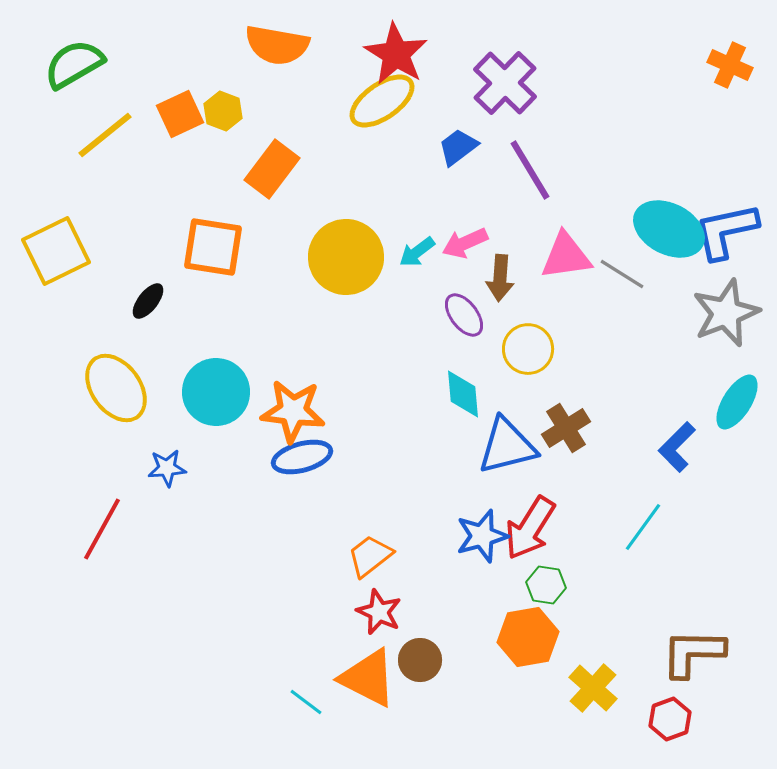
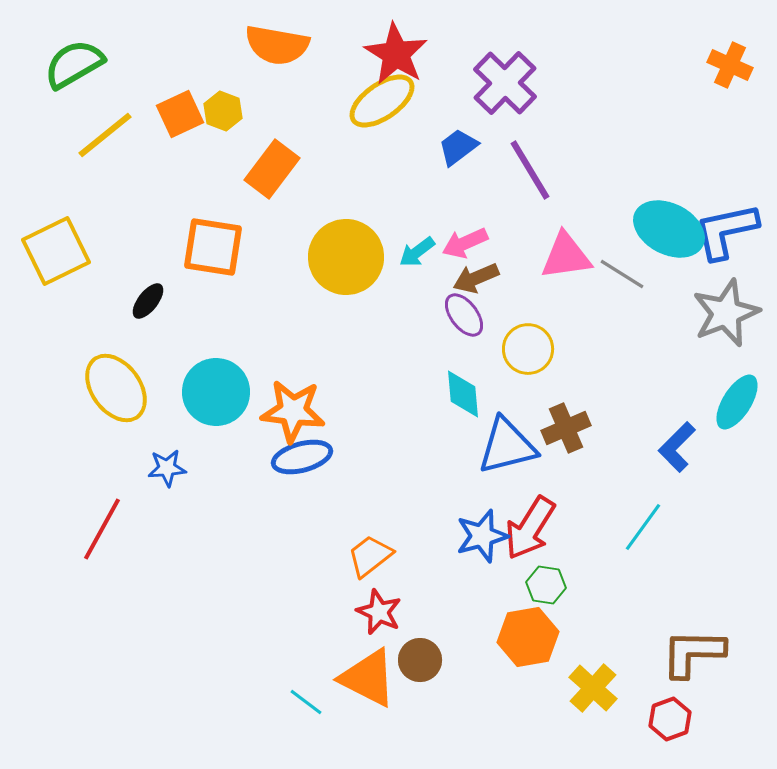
brown arrow at (500, 278): moved 24 px left; rotated 63 degrees clockwise
brown cross at (566, 428): rotated 9 degrees clockwise
